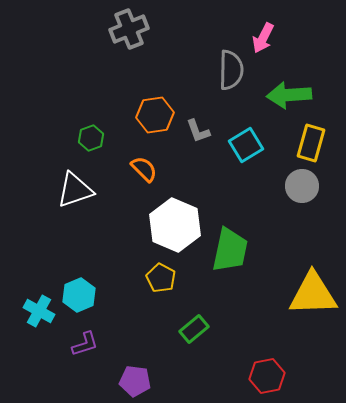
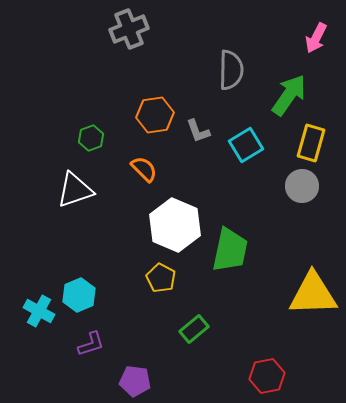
pink arrow: moved 53 px right
green arrow: rotated 129 degrees clockwise
purple L-shape: moved 6 px right
